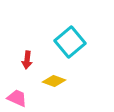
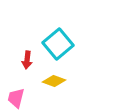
cyan square: moved 12 px left, 2 px down
pink trapezoid: moved 1 px left; rotated 100 degrees counterclockwise
